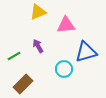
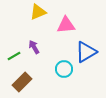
purple arrow: moved 4 px left, 1 px down
blue triangle: rotated 15 degrees counterclockwise
brown rectangle: moved 1 px left, 2 px up
